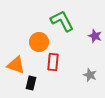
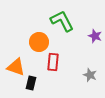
orange triangle: moved 2 px down
